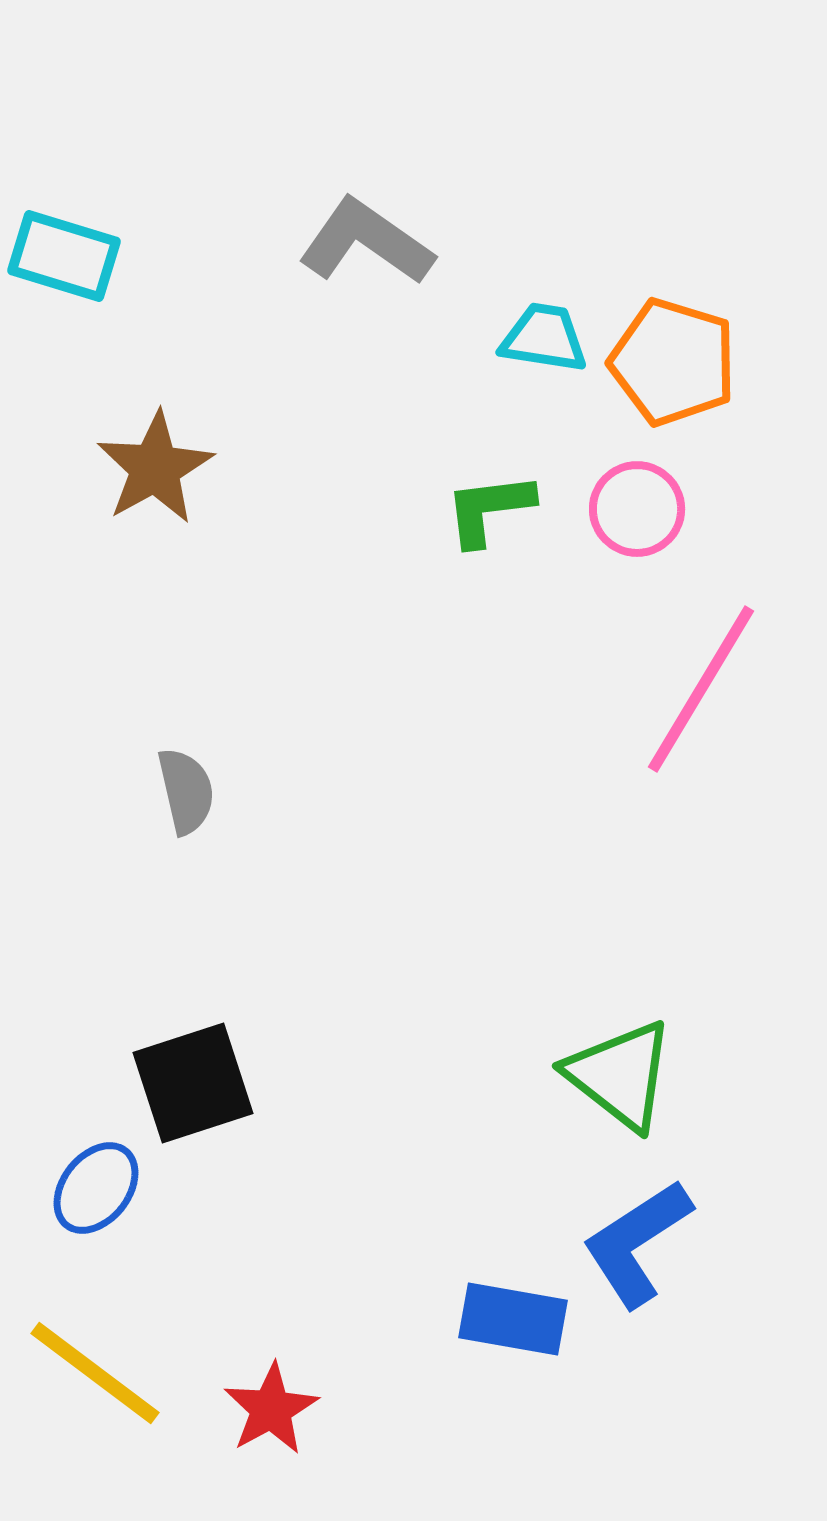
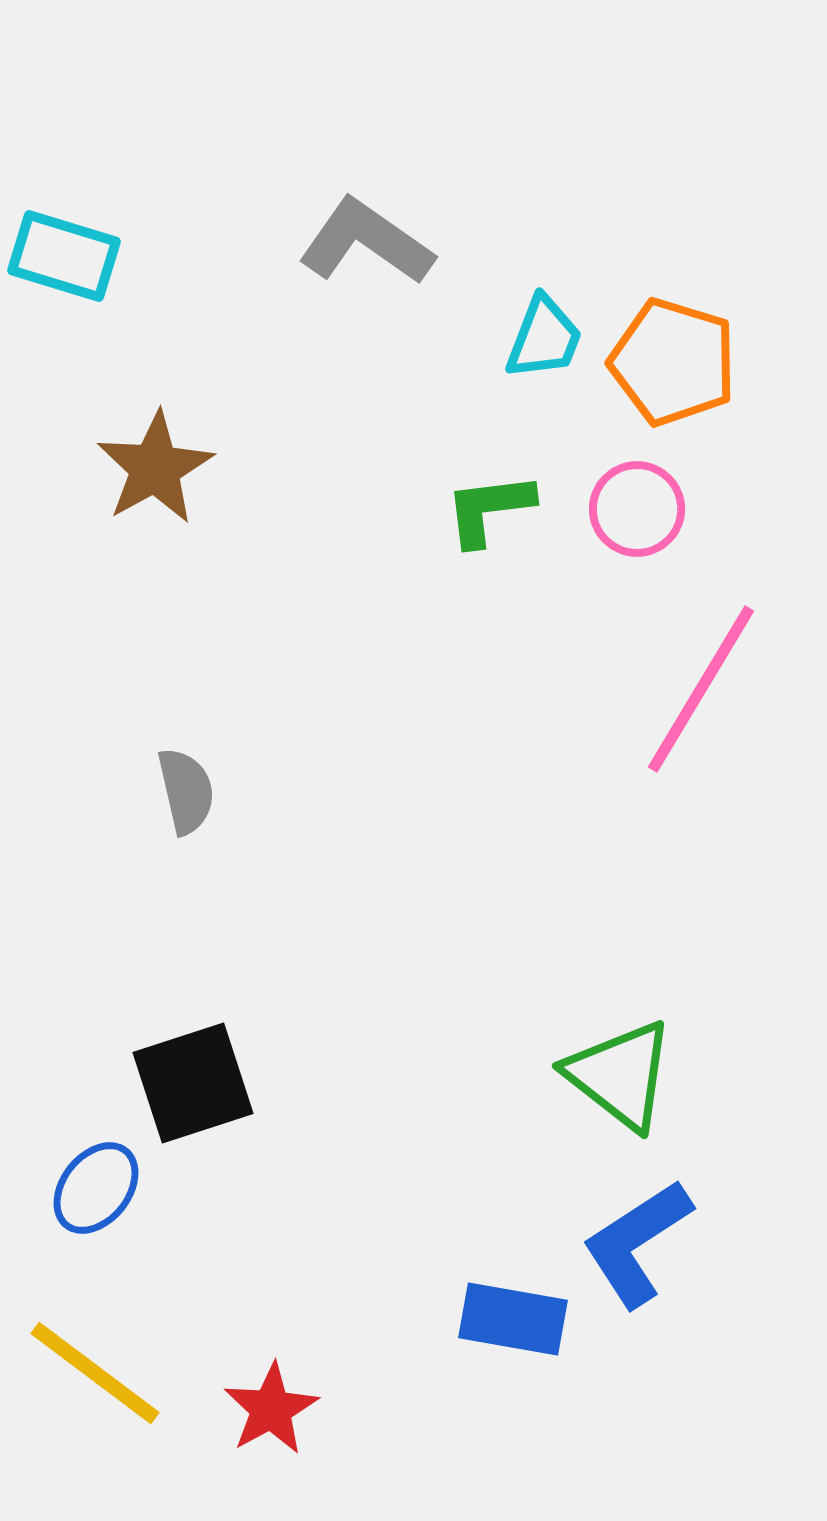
cyan trapezoid: rotated 102 degrees clockwise
